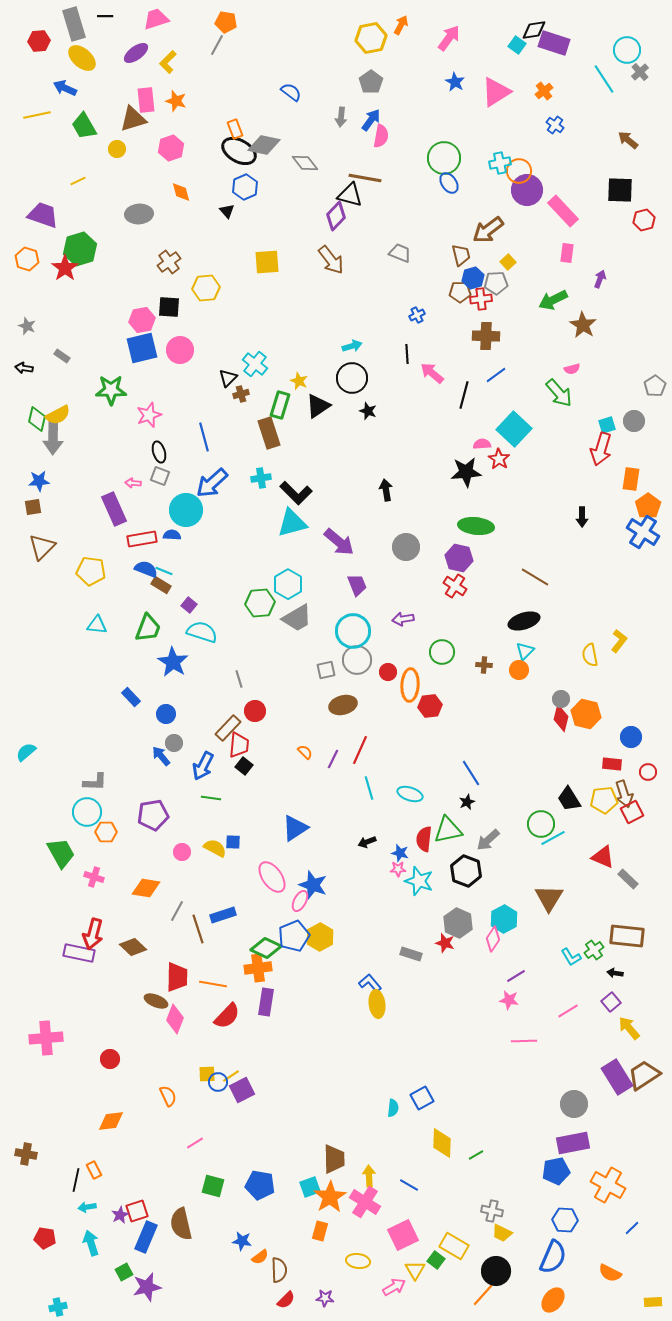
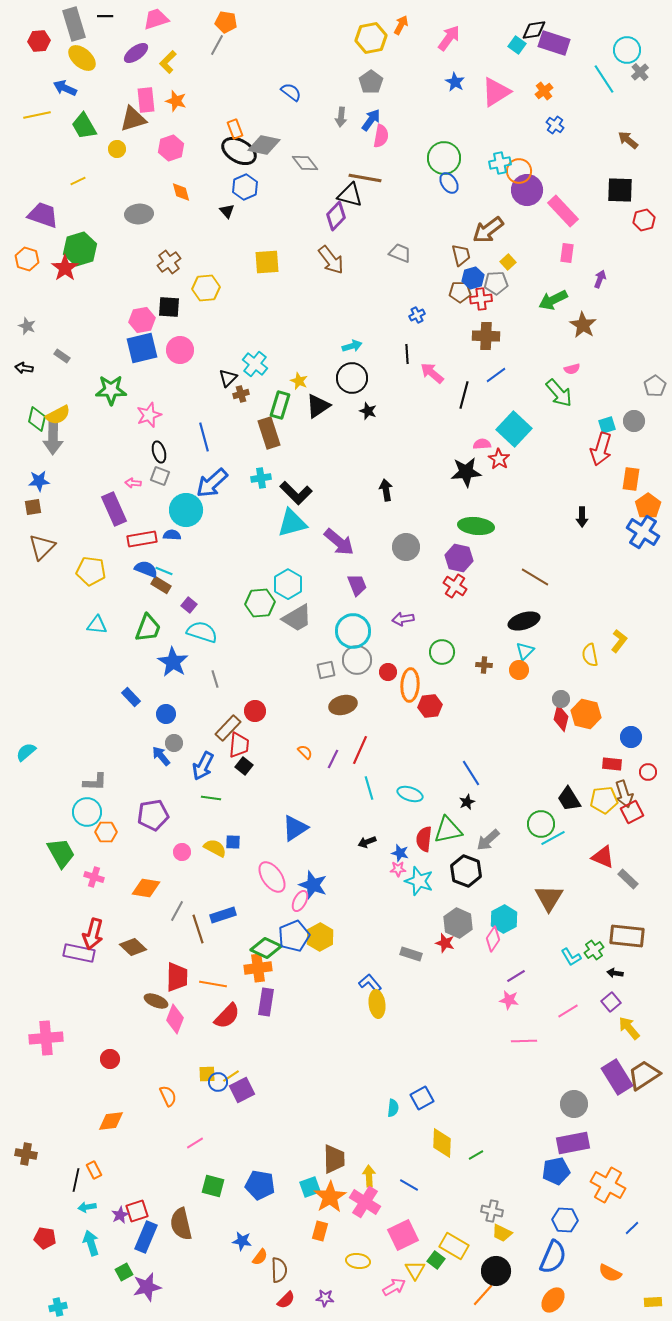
gray line at (239, 679): moved 24 px left
orange semicircle at (260, 1257): rotated 18 degrees counterclockwise
